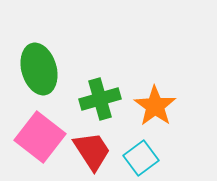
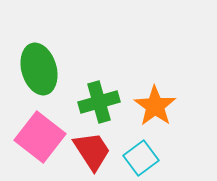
green cross: moved 1 px left, 3 px down
